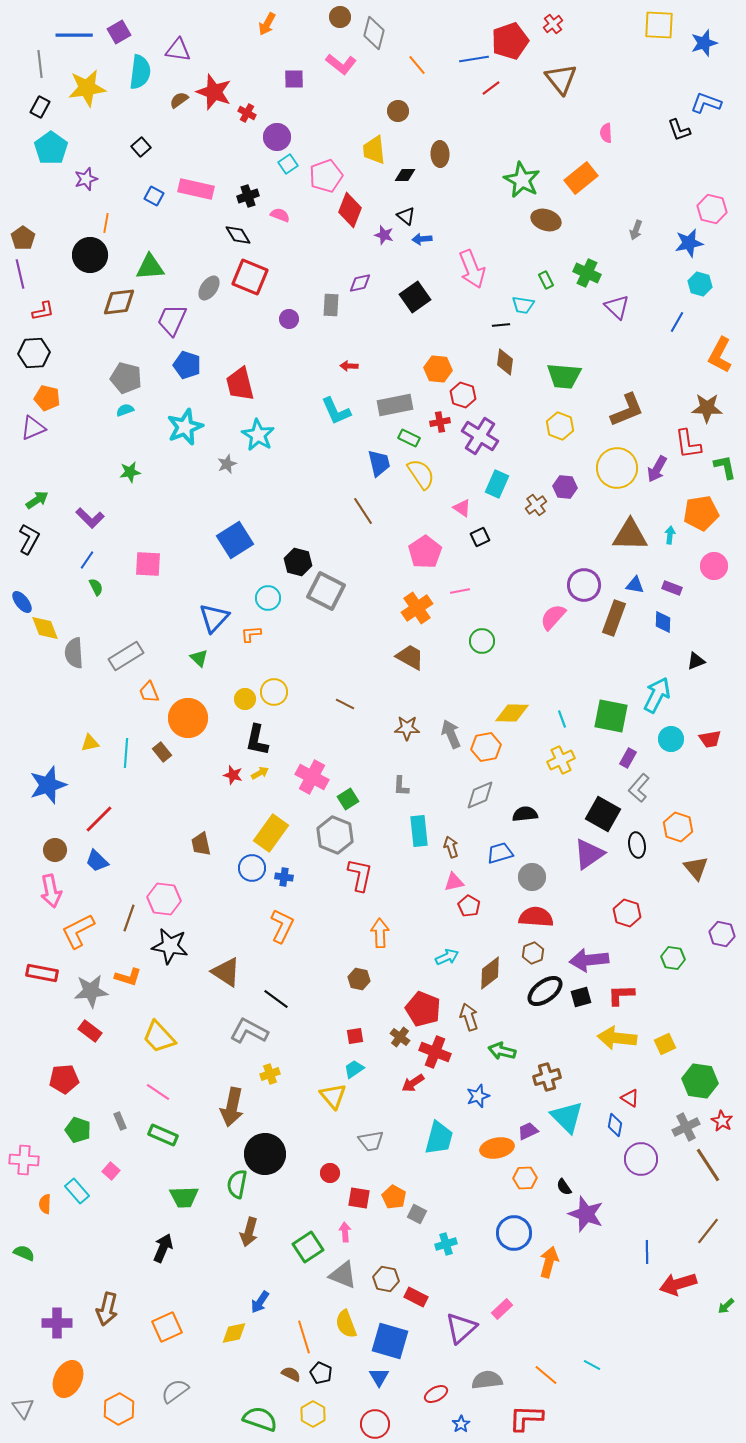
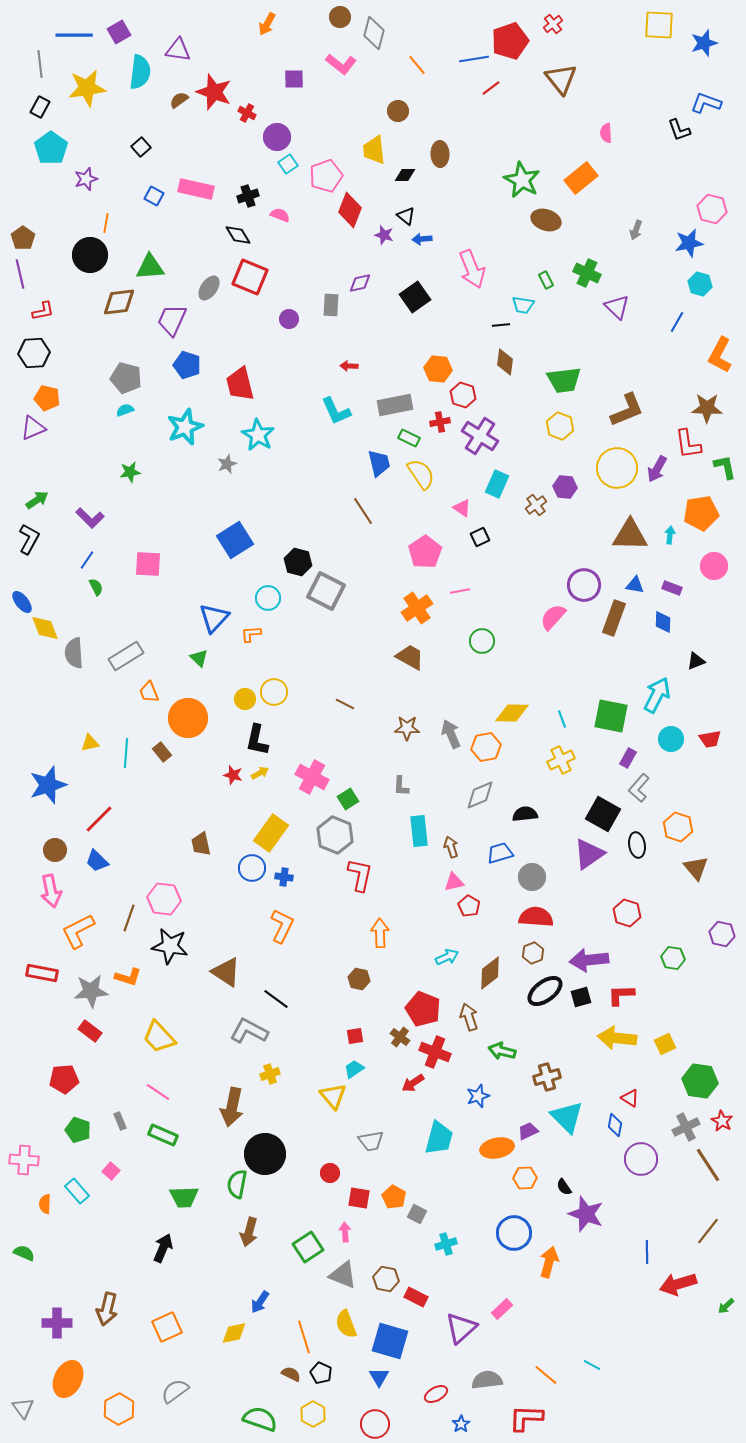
green trapezoid at (564, 376): moved 4 px down; rotated 12 degrees counterclockwise
